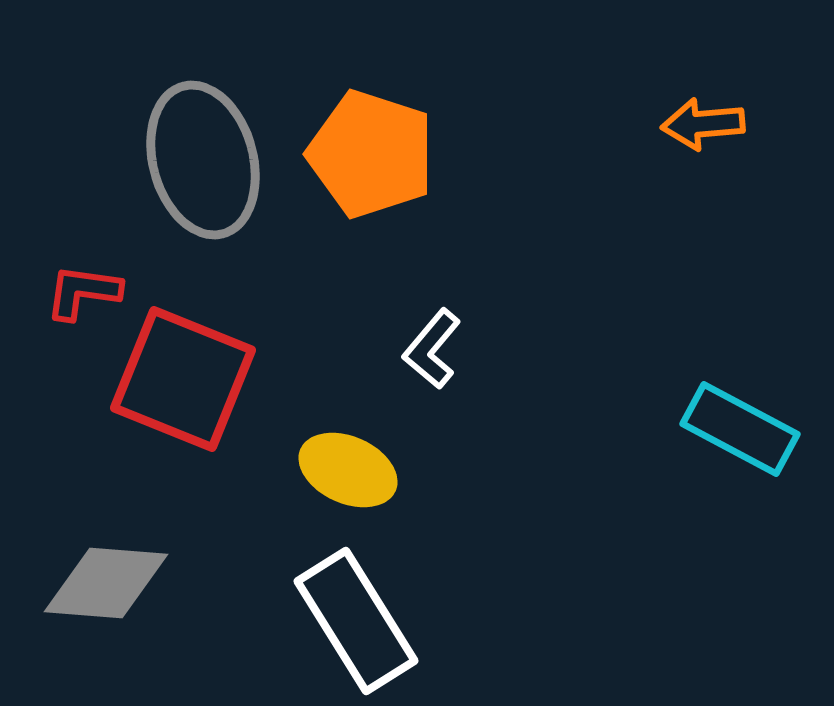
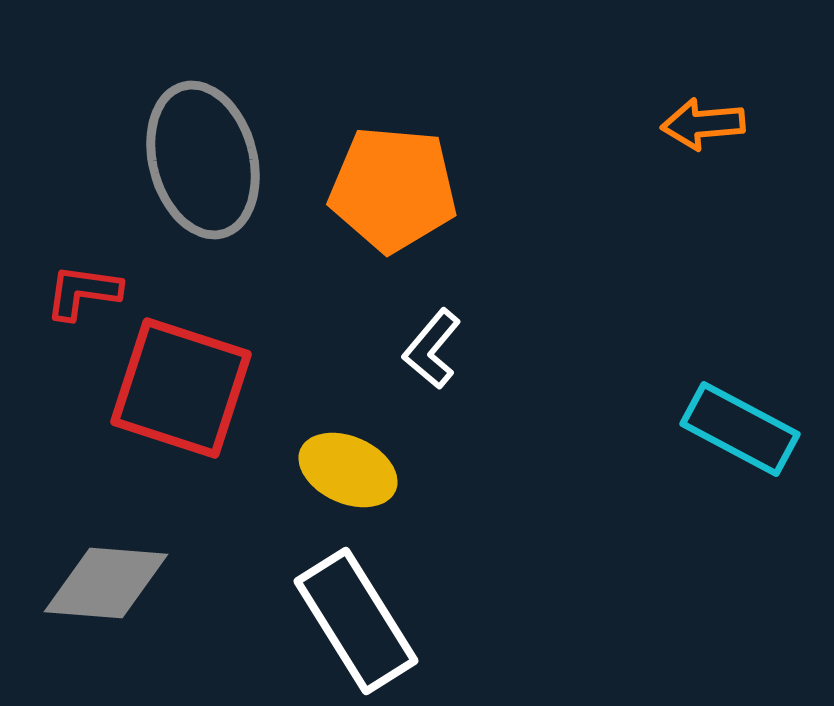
orange pentagon: moved 22 px right, 35 px down; rotated 13 degrees counterclockwise
red square: moved 2 px left, 9 px down; rotated 4 degrees counterclockwise
